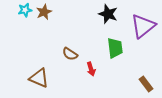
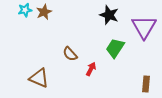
black star: moved 1 px right, 1 px down
purple triangle: moved 1 px right, 1 px down; rotated 20 degrees counterclockwise
green trapezoid: rotated 140 degrees counterclockwise
brown semicircle: rotated 14 degrees clockwise
red arrow: rotated 136 degrees counterclockwise
brown rectangle: rotated 42 degrees clockwise
